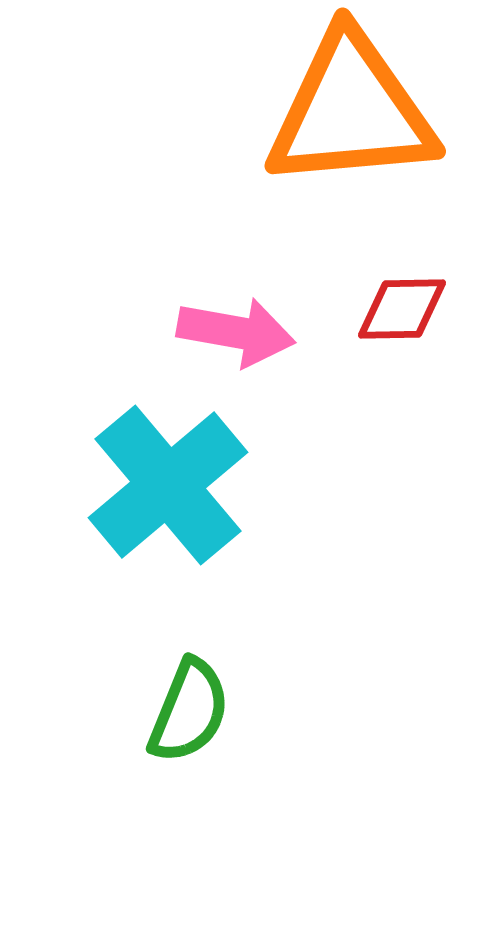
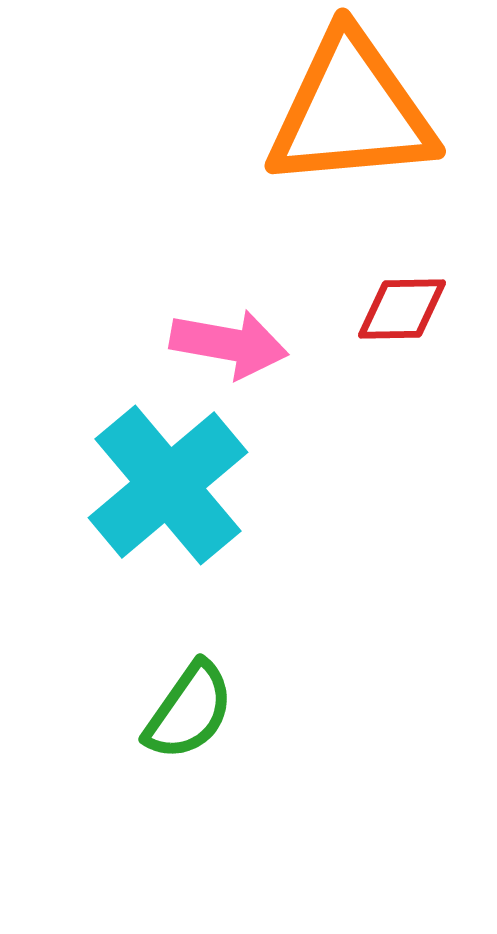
pink arrow: moved 7 px left, 12 px down
green semicircle: rotated 13 degrees clockwise
